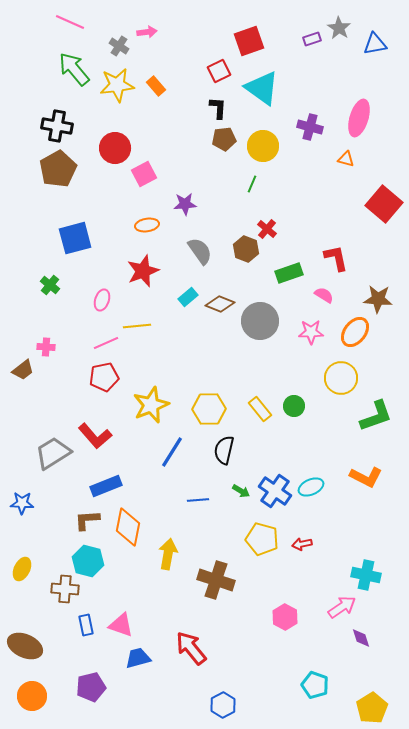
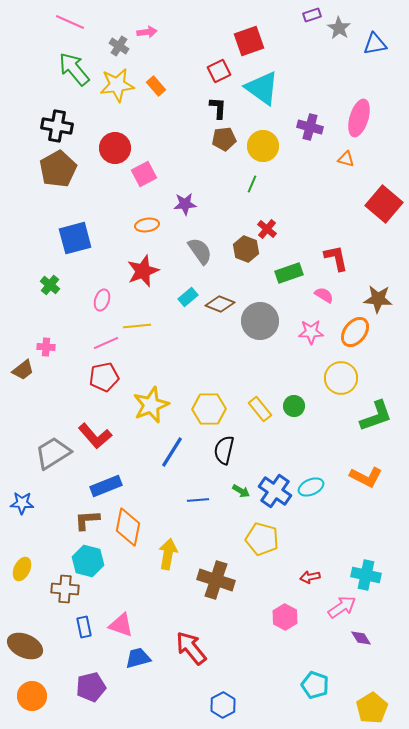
purple rectangle at (312, 39): moved 24 px up
red arrow at (302, 544): moved 8 px right, 33 px down
blue rectangle at (86, 625): moved 2 px left, 2 px down
purple diamond at (361, 638): rotated 15 degrees counterclockwise
